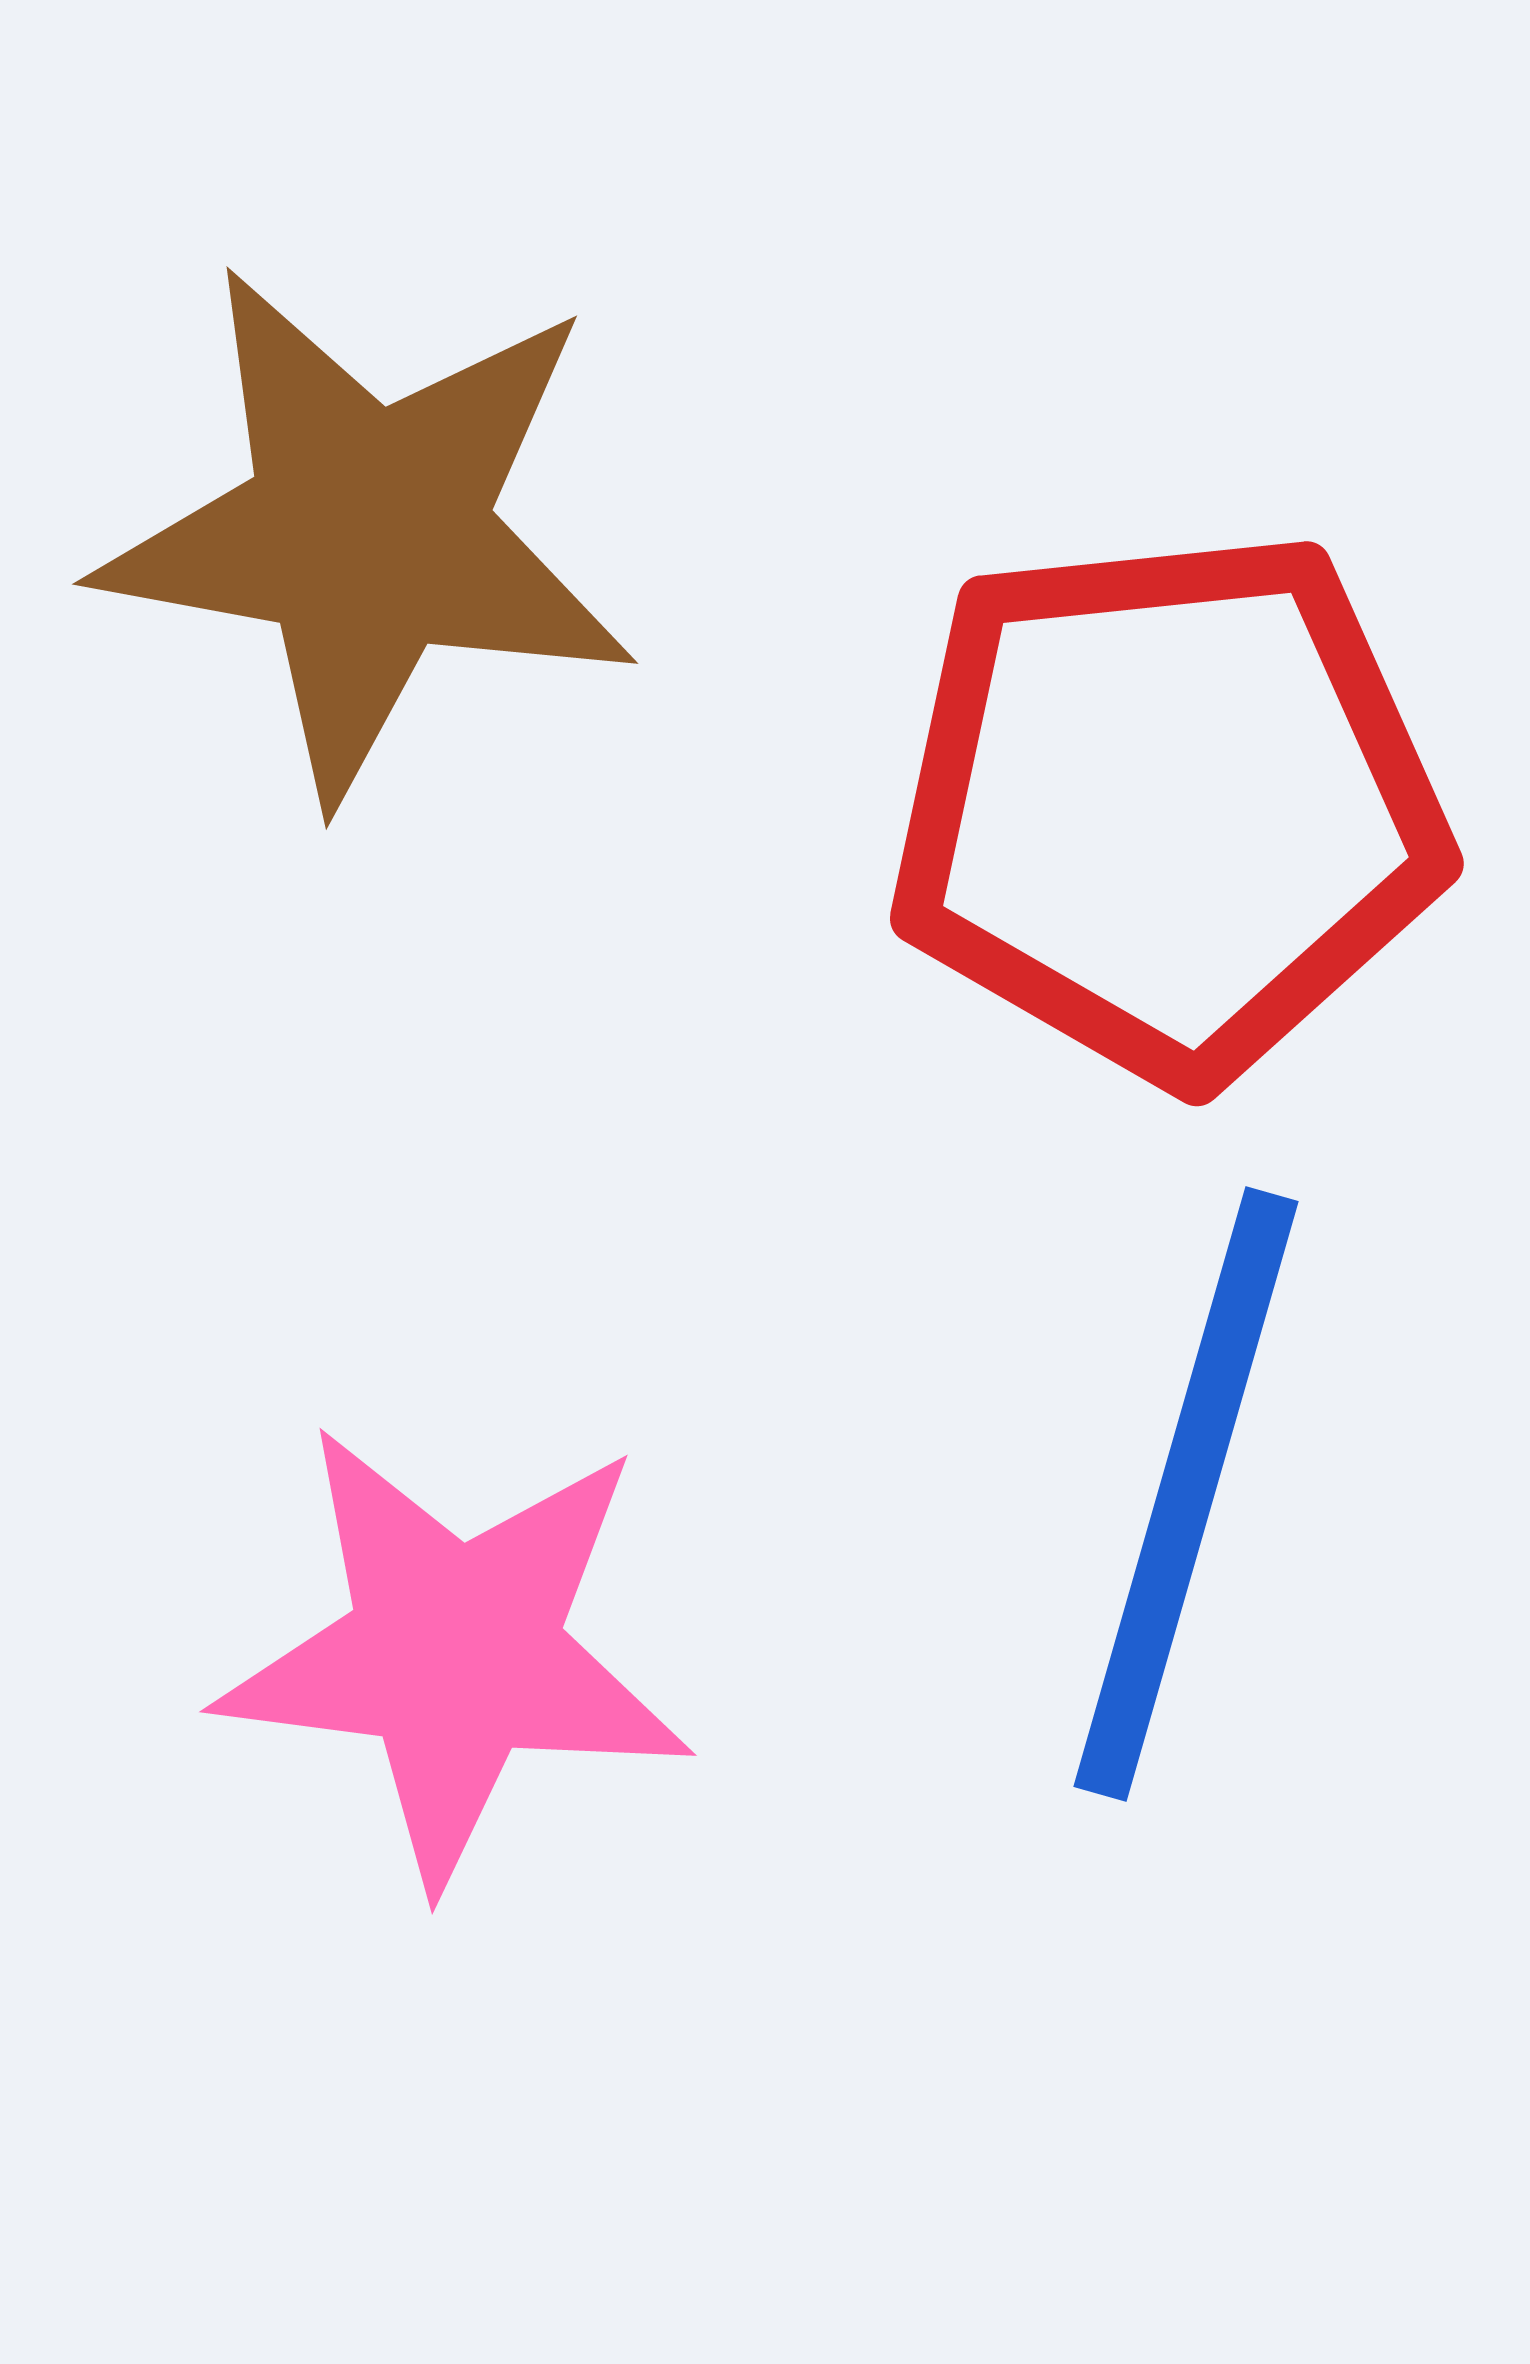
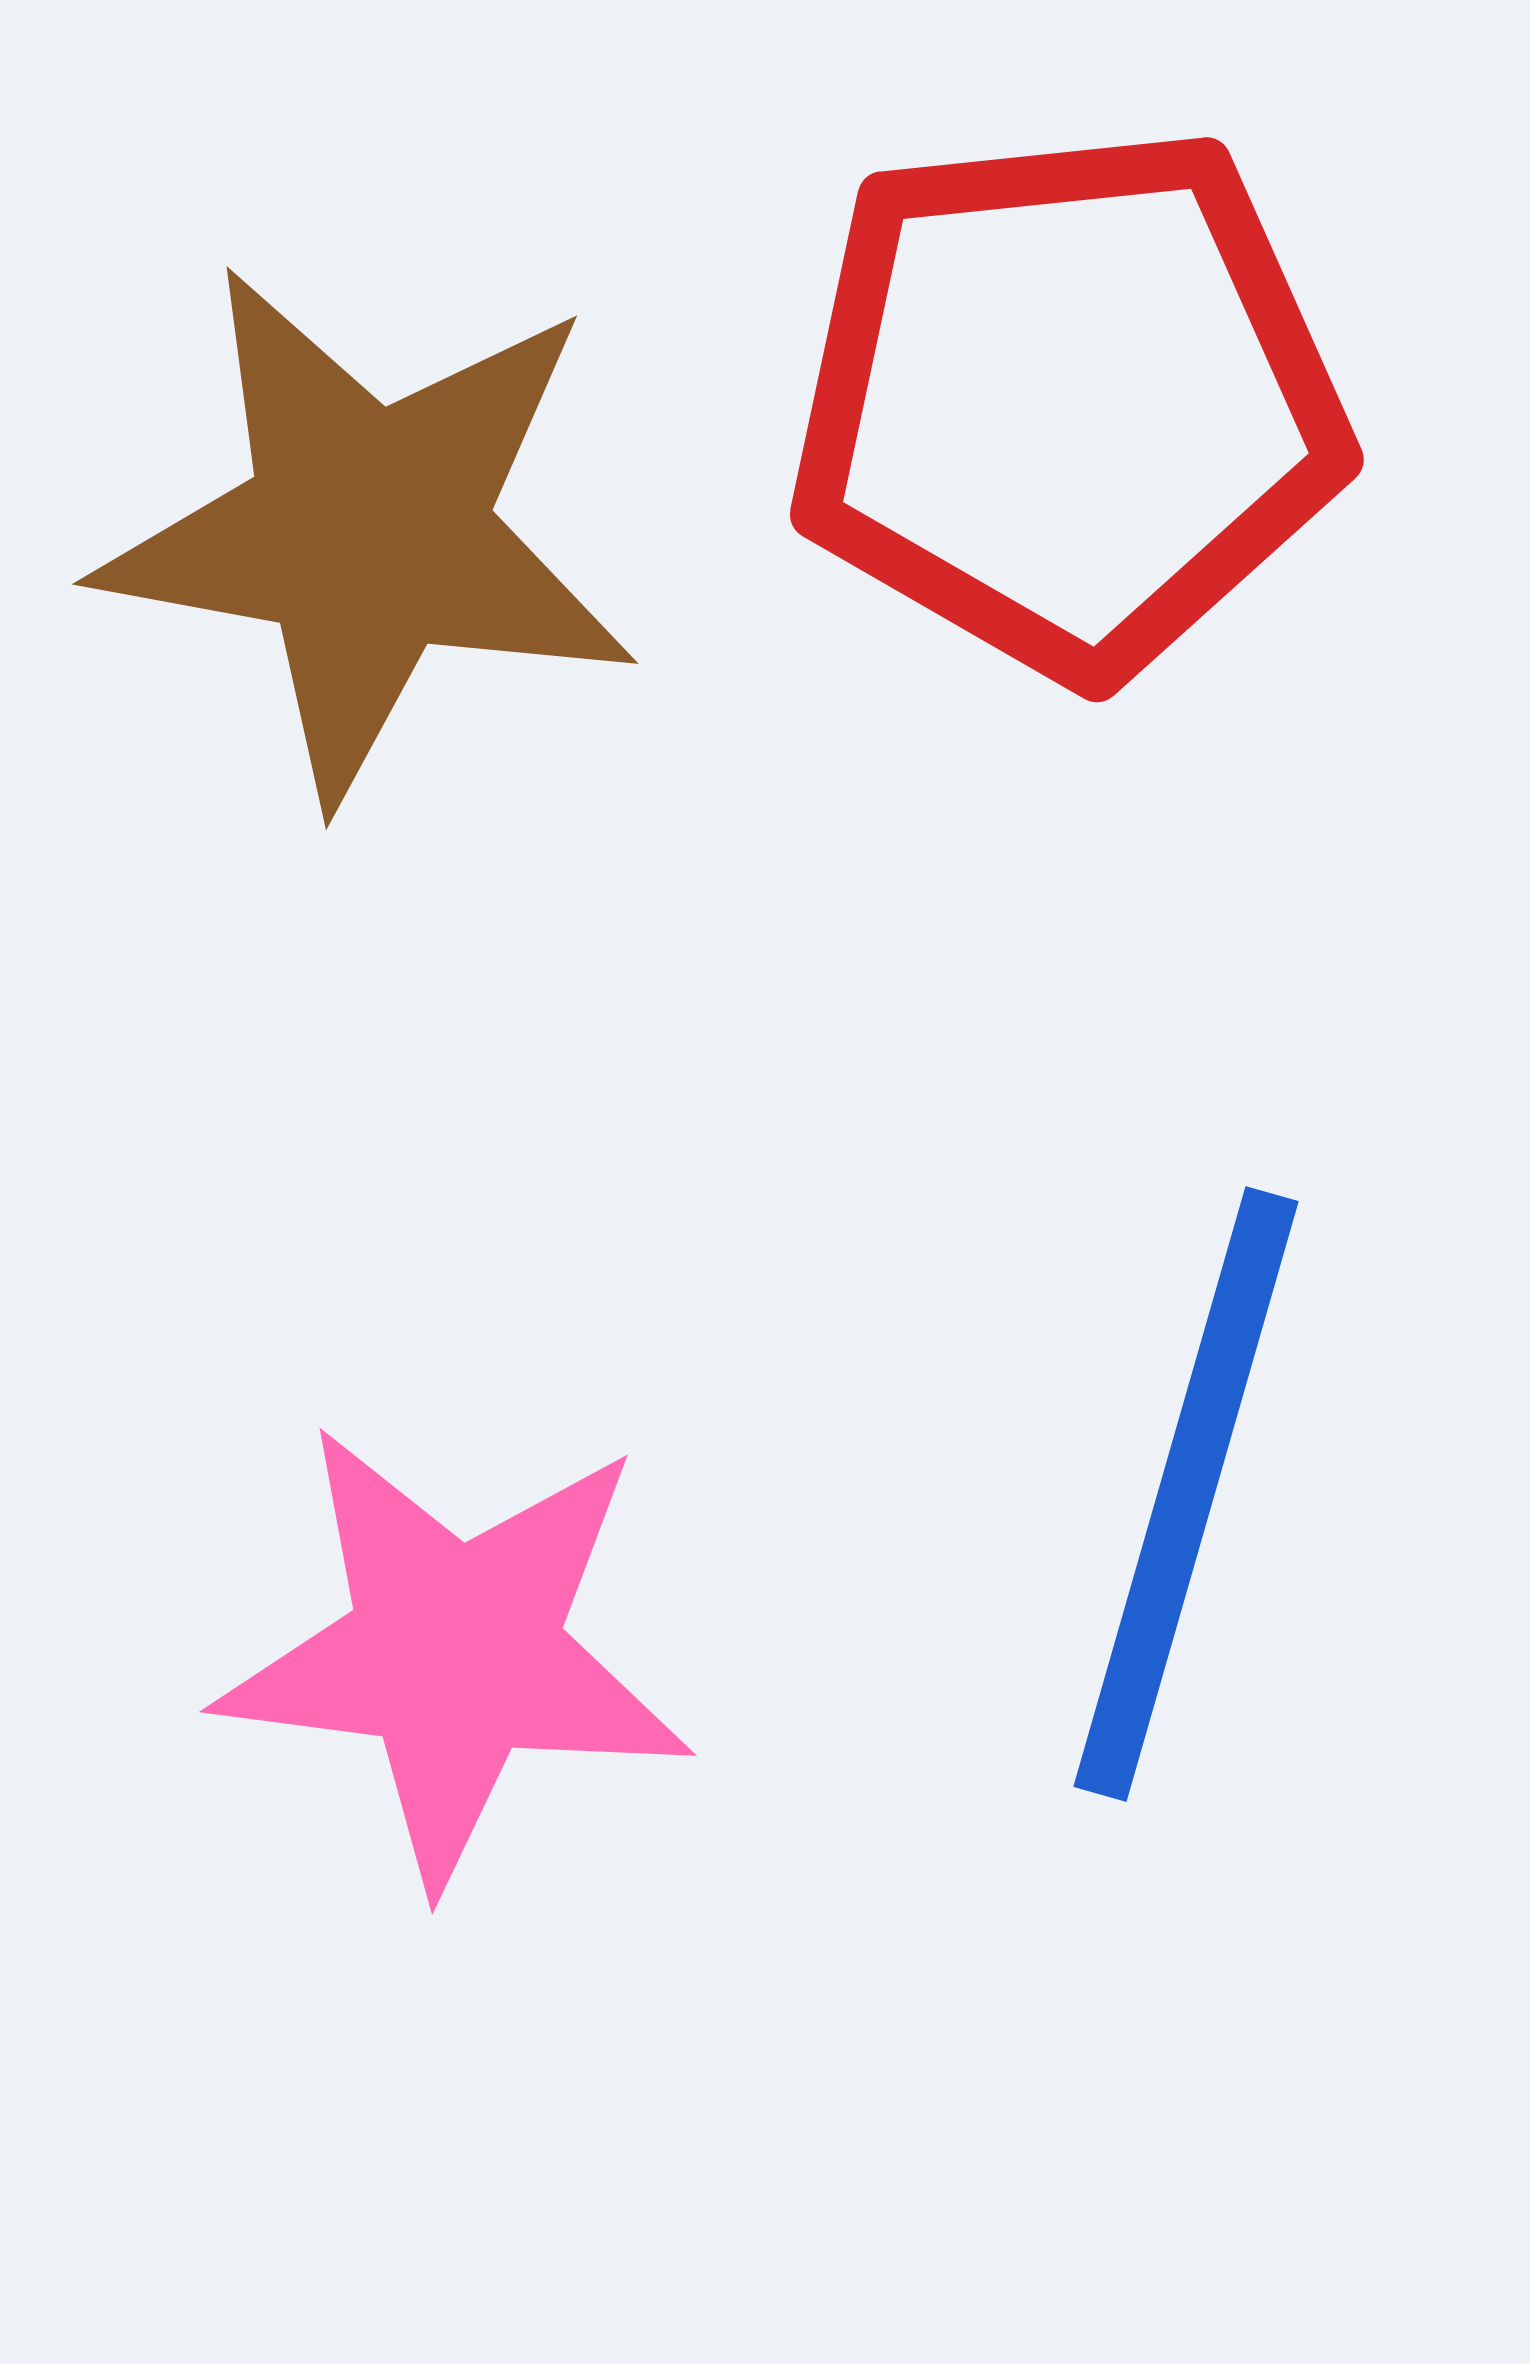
red pentagon: moved 100 px left, 404 px up
